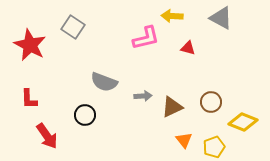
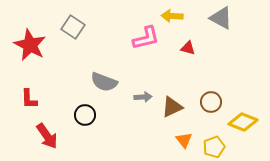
gray arrow: moved 1 px down
